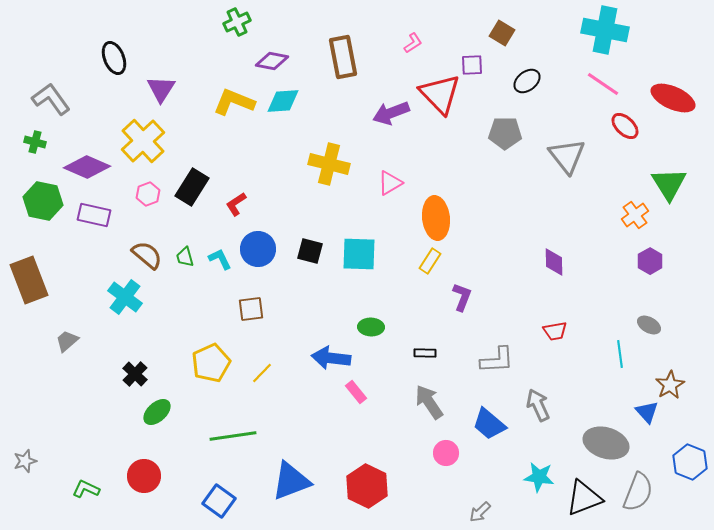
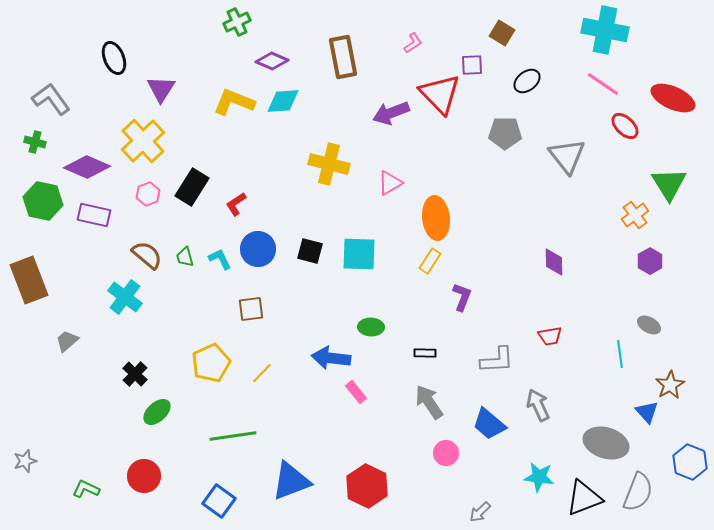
purple diamond at (272, 61): rotated 12 degrees clockwise
red trapezoid at (555, 331): moved 5 px left, 5 px down
